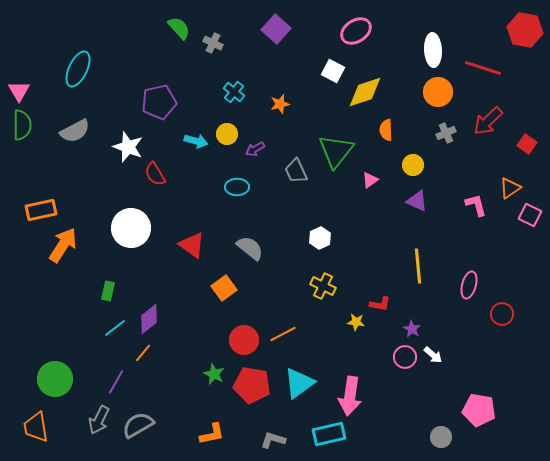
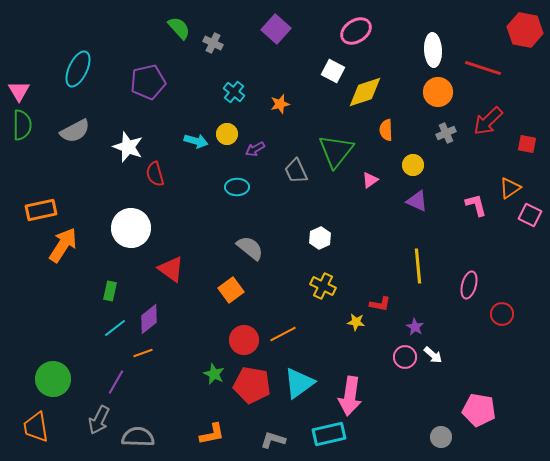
purple pentagon at (159, 102): moved 11 px left, 20 px up
red square at (527, 144): rotated 24 degrees counterclockwise
red semicircle at (155, 174): rotated 15 degrees clockwise
red triangle at (192, 245): moved 21 px left, 24 px down
orange square at (224, 288): moved 7 px right, 2 px down
green rectangle at (108, 291): moved 2 px right
purple star at (412, 329): moved 3 px right, 2 px up
orange line at (143, 353): rotated 30 degrees clockwise
green circle at (55, 379): moved 2 px left
gray semicircle at (138, 425): moved 12 px down; rotated 32 degrees clockwise
